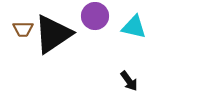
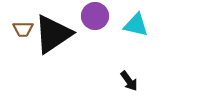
cyan triangle: moved 2 px right, 2 px up
